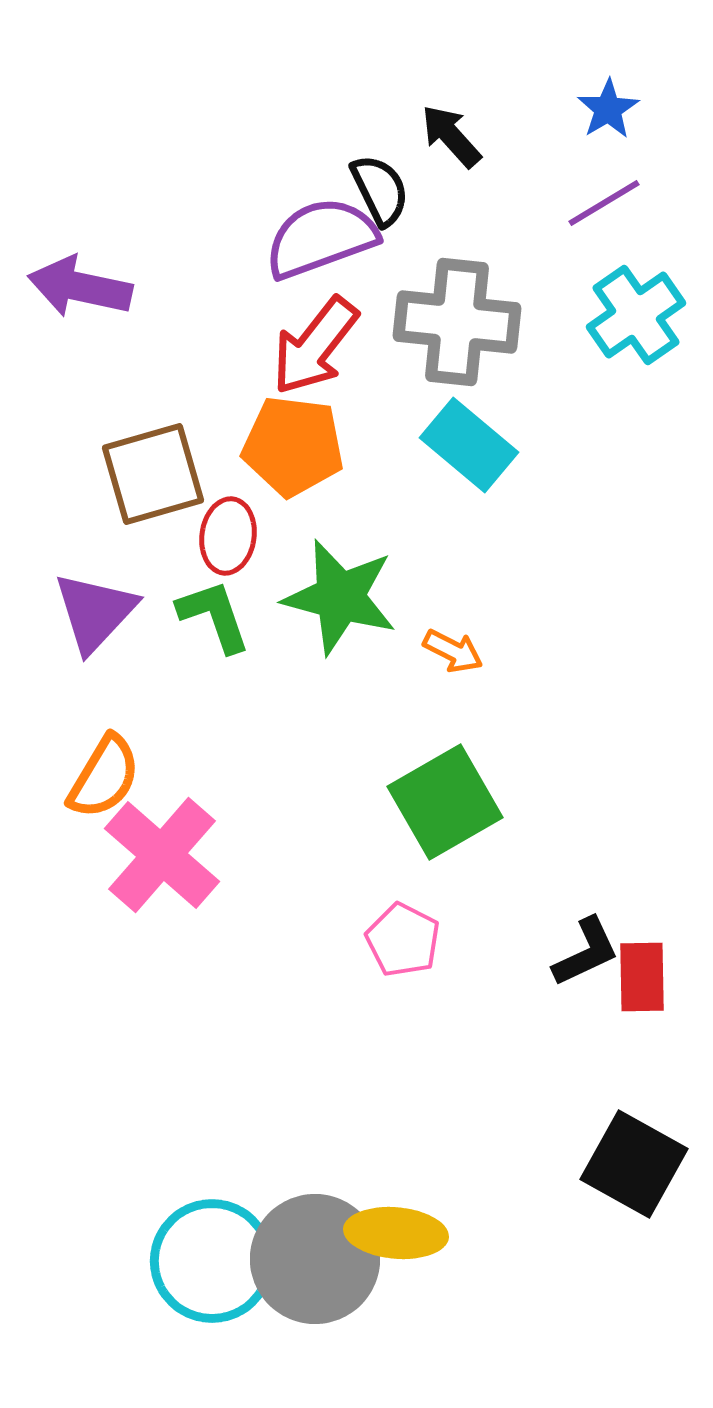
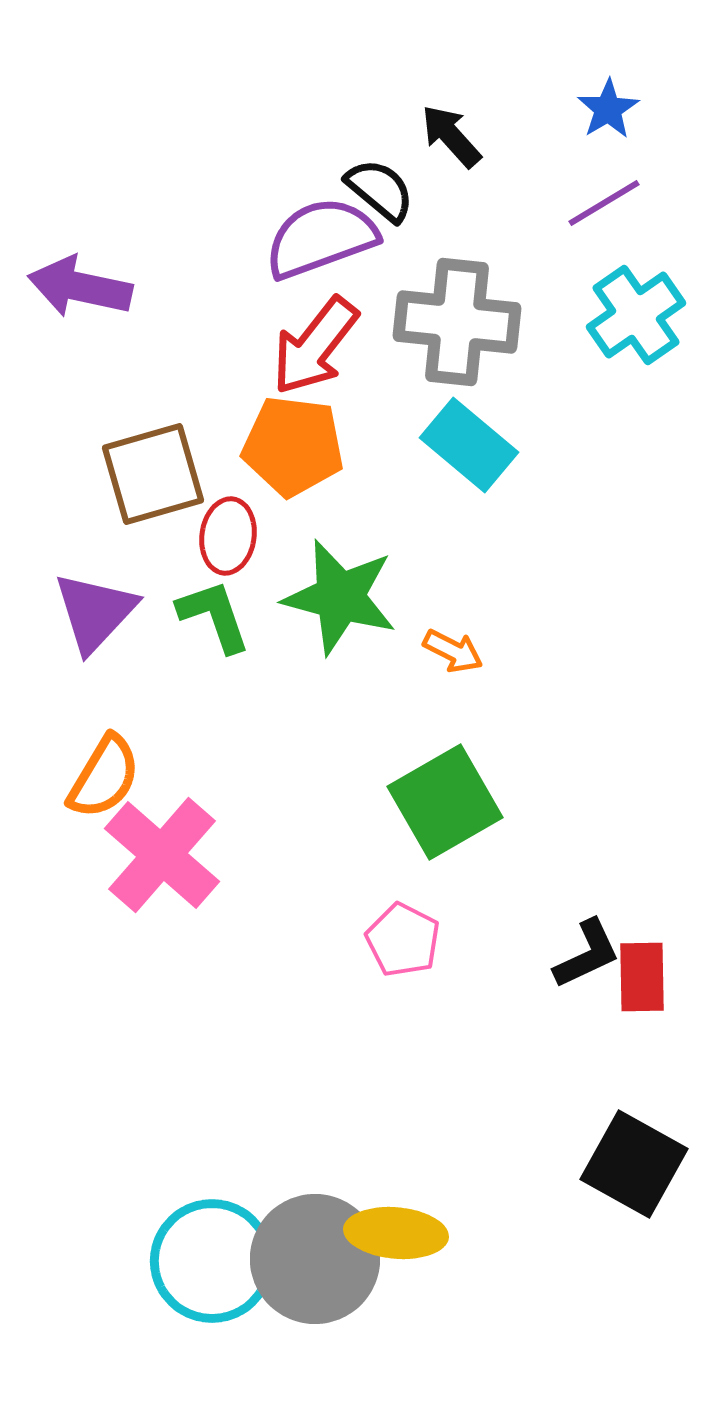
black semicircle: rotated 24 degrees counterclockwise
black L-shape: moved 1 px right, 2 px down
